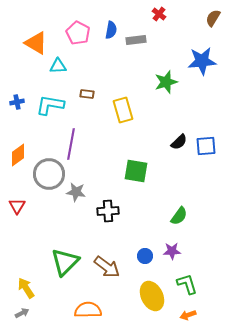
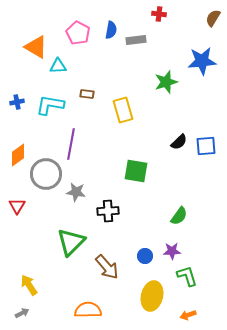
red cross: rotated 32 degrees counterclockwise
orange triangle: moved 4 px down
gray circle: moved 3 px left
green triangle: moved 6 px right, 20 px up
brown arrow: rotated 12 degrees clockwise
green L-shape: moved 8 px up
yellow arrow: moved 3 px right, 3 px up
yellow ellipse: rotated 40 degrees clockwise
